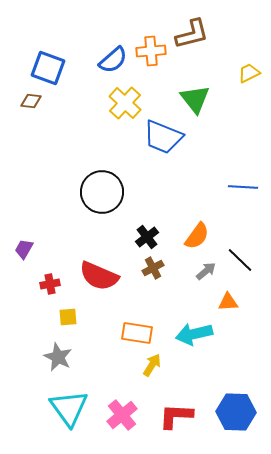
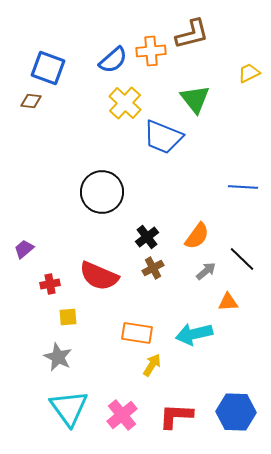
purple trapezoid: rotated 20 degrees clockwise
black line: moved 2 px right, 1 px up
